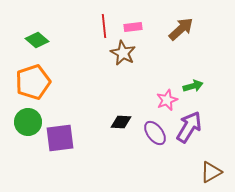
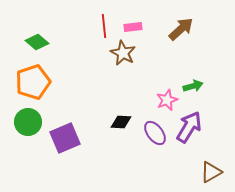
green diamond: moved 2 px down
purple square: moved 5 px right; rotated 16 degrees counterclockwise
